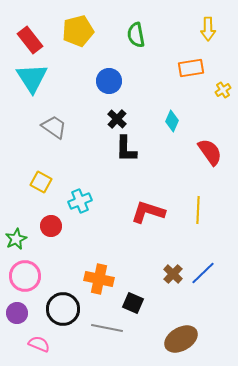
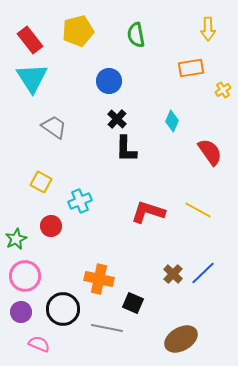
yellow line: rotated 64 degrees counterclockwise
purple circle: moved 4 px right, 1 px up
